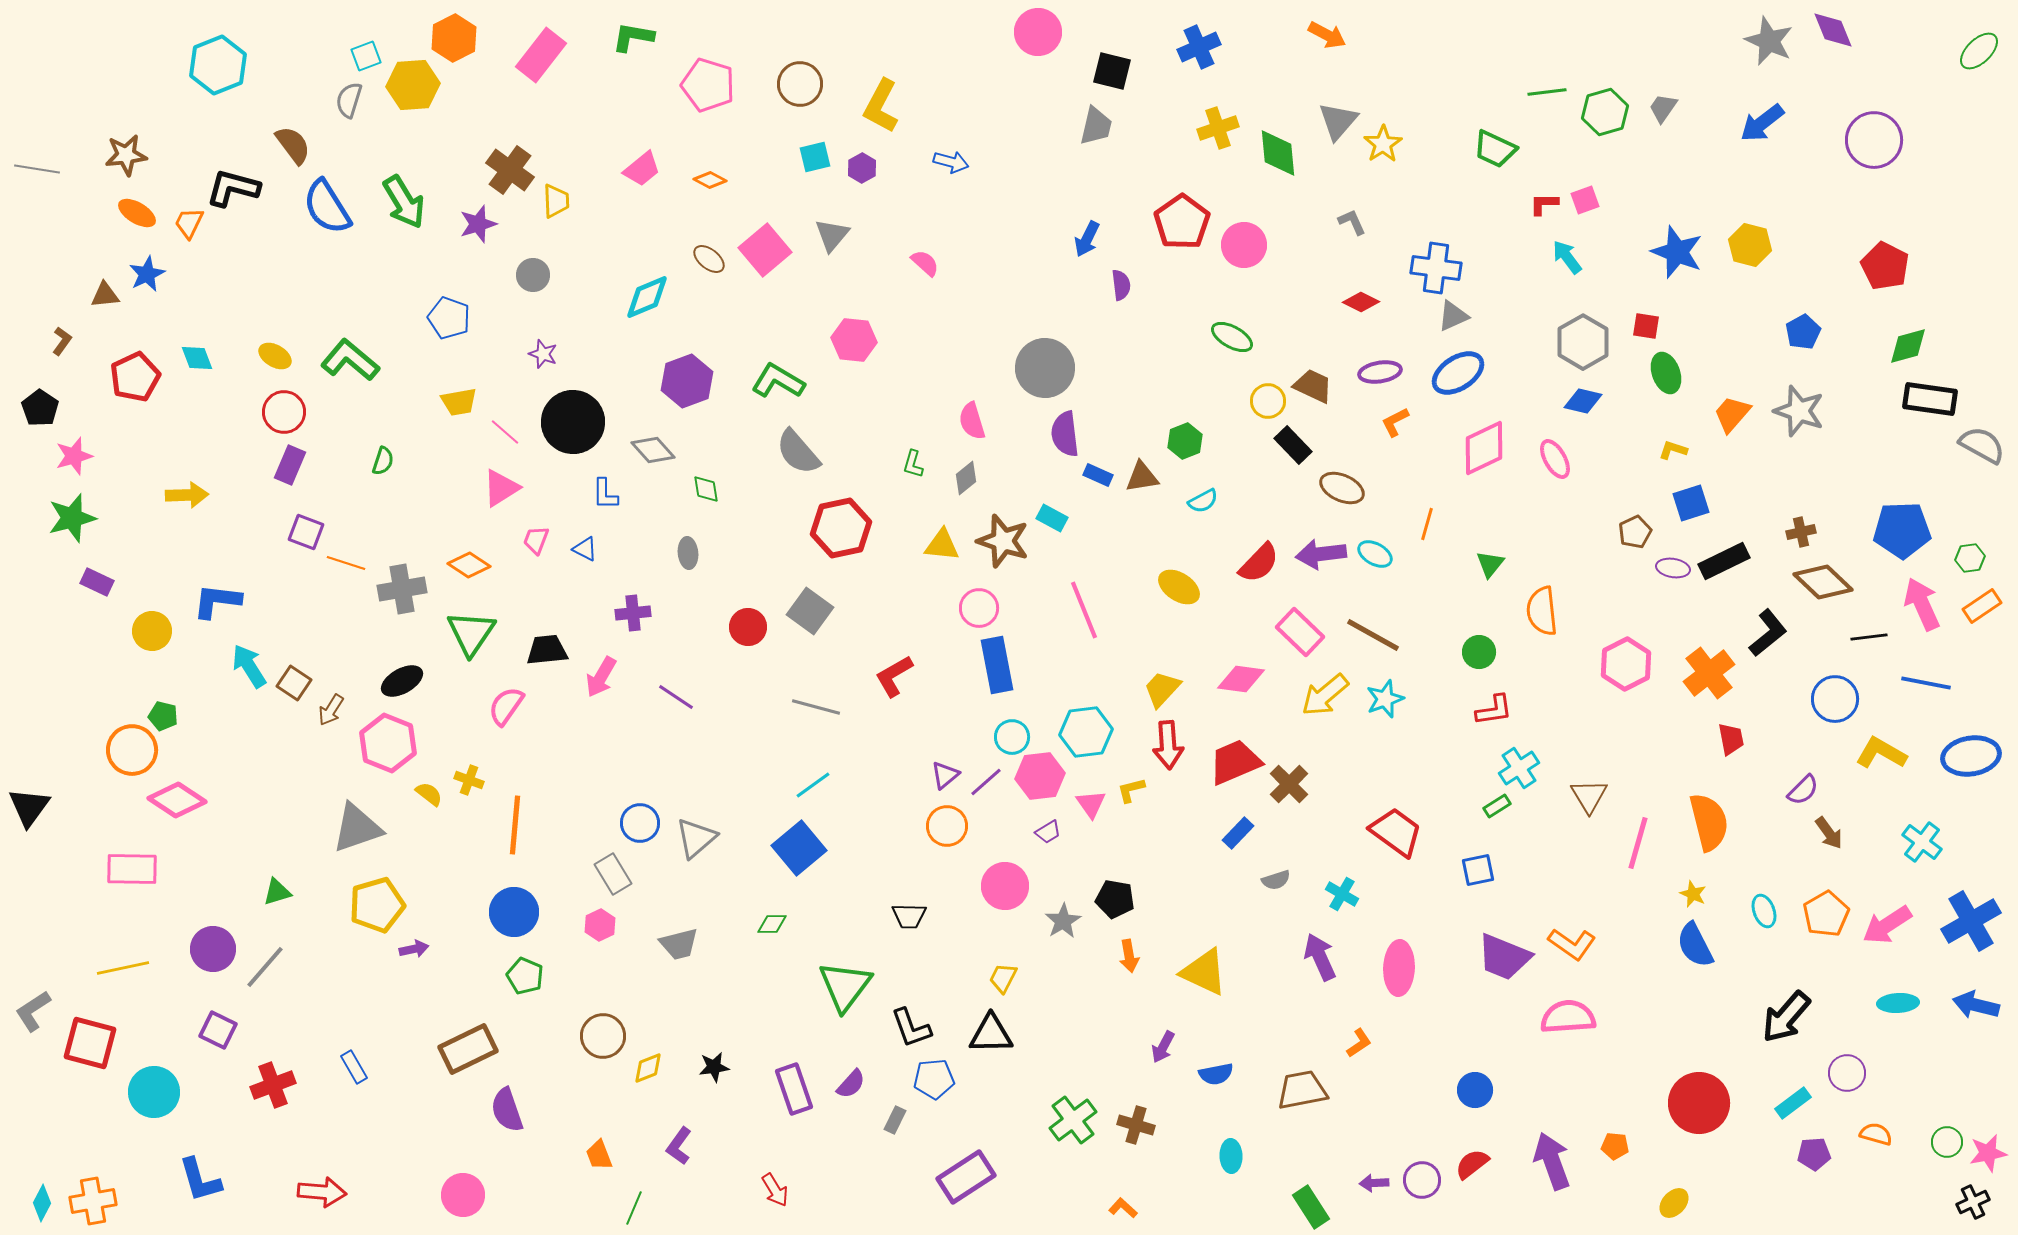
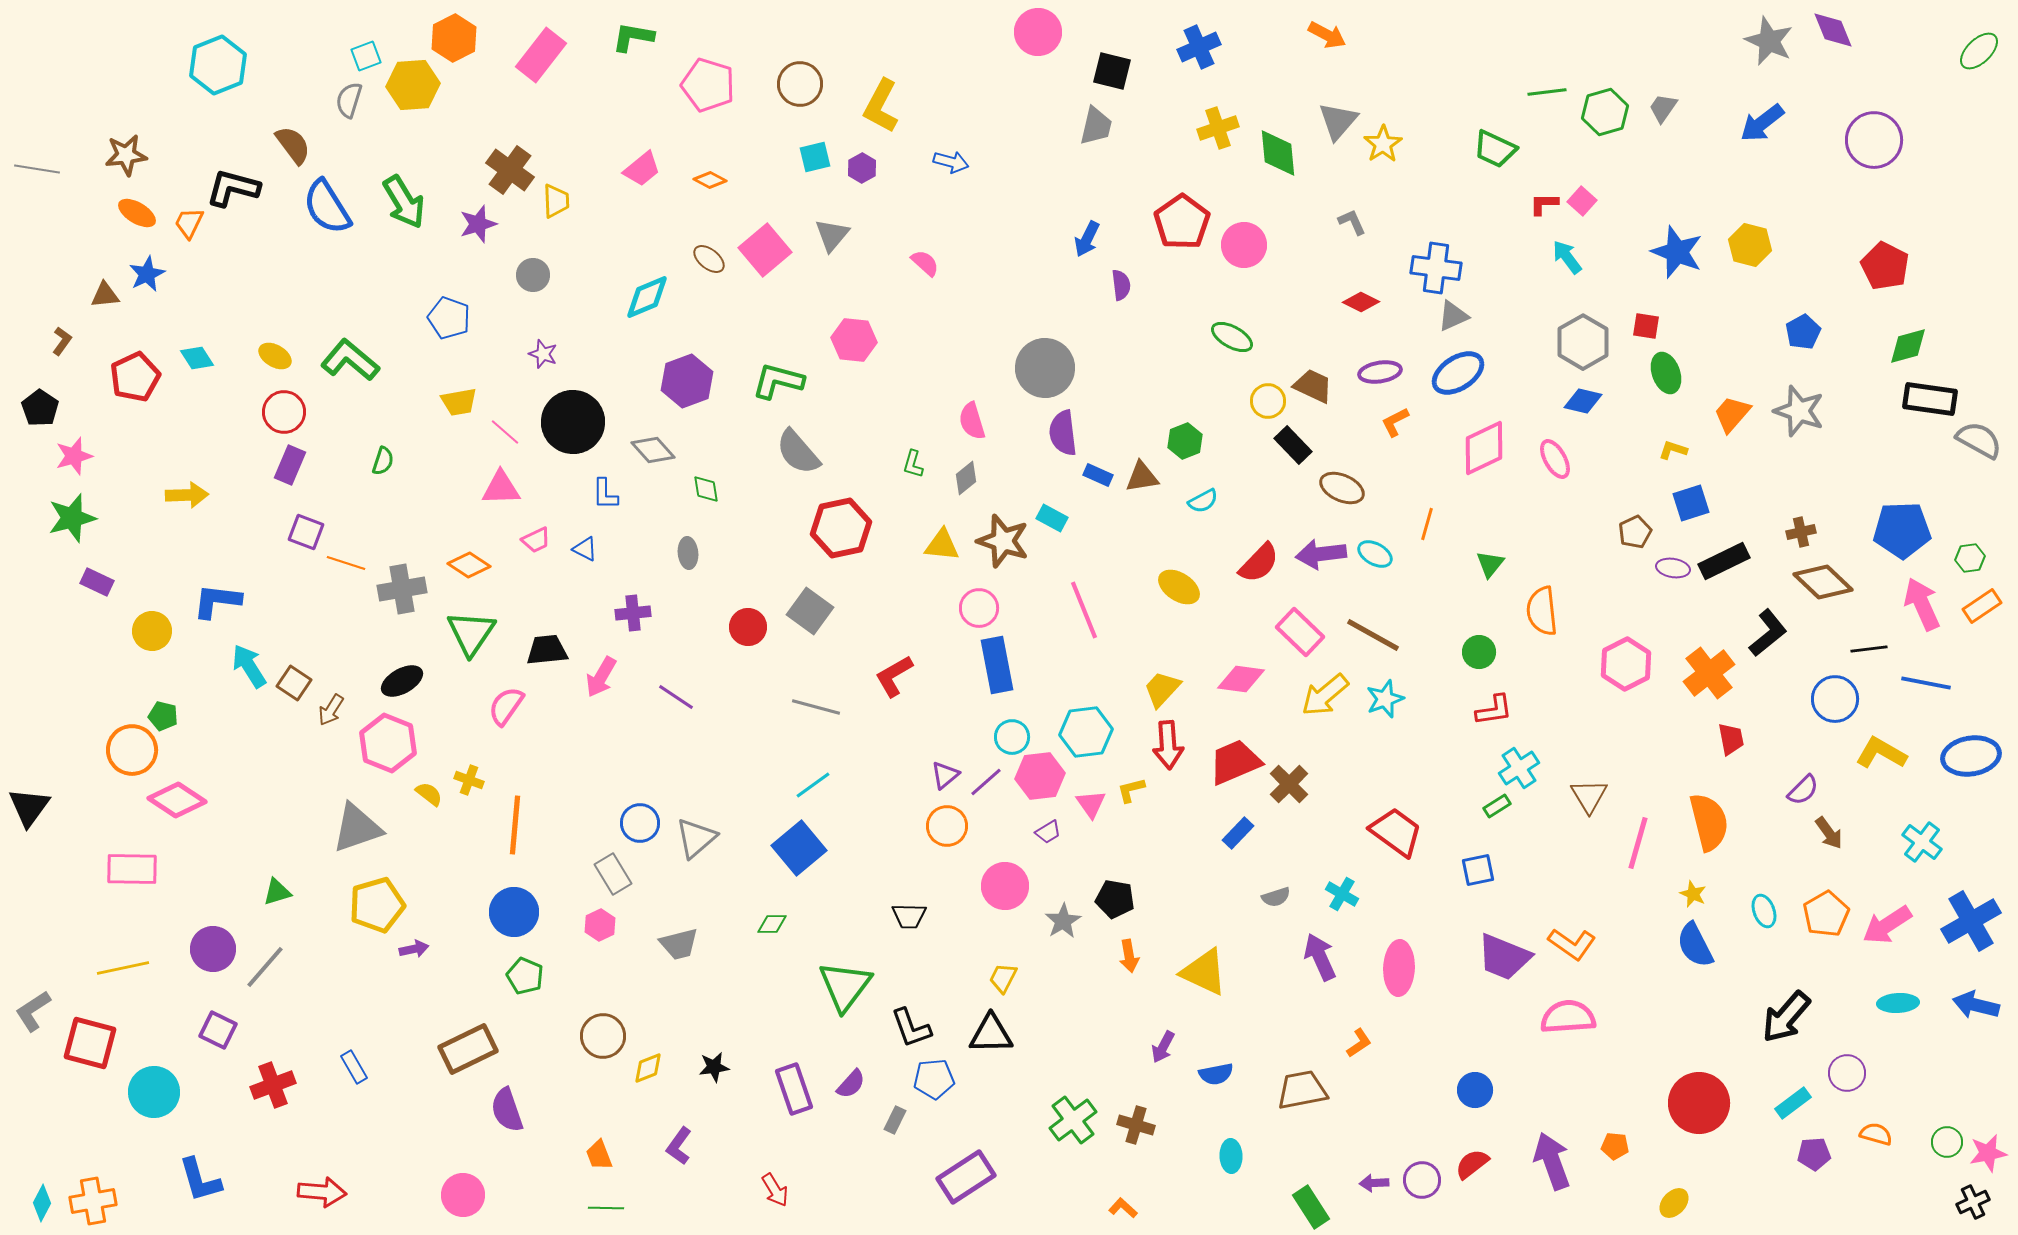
pink square at (1585, 200): moved 3 px left, 1 px down; rotated 28 degrees counterclockwise
cyan diamond at (197, 358): rotated 12 degrees counterclockwise
green L-shape at (778, 381): rotated 16 degrees counterclockwise
purple semicircle at (1065, 434): moved 2 px left, 1 px up
gray semicircle at (1982, 445): moved 3 px left, 5 px up
pink triangle at (501, 488): rotated 30 degrees clockwise
pink trapezoid at (536, 540): rotated 136 degrees counterclockwise
black line at (1869, 637): moved 12 px down
gray semicircle at (1276, 880): moved 17 px down
green line at (634, 1208): moved 28 px left; rotated 68 degrees clockwise
